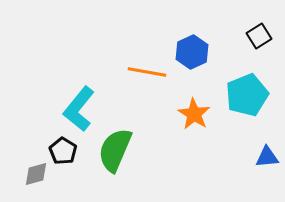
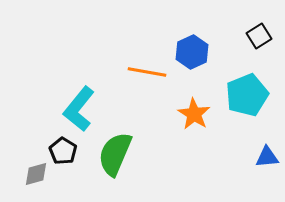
green semicircle: moved 4 px down
